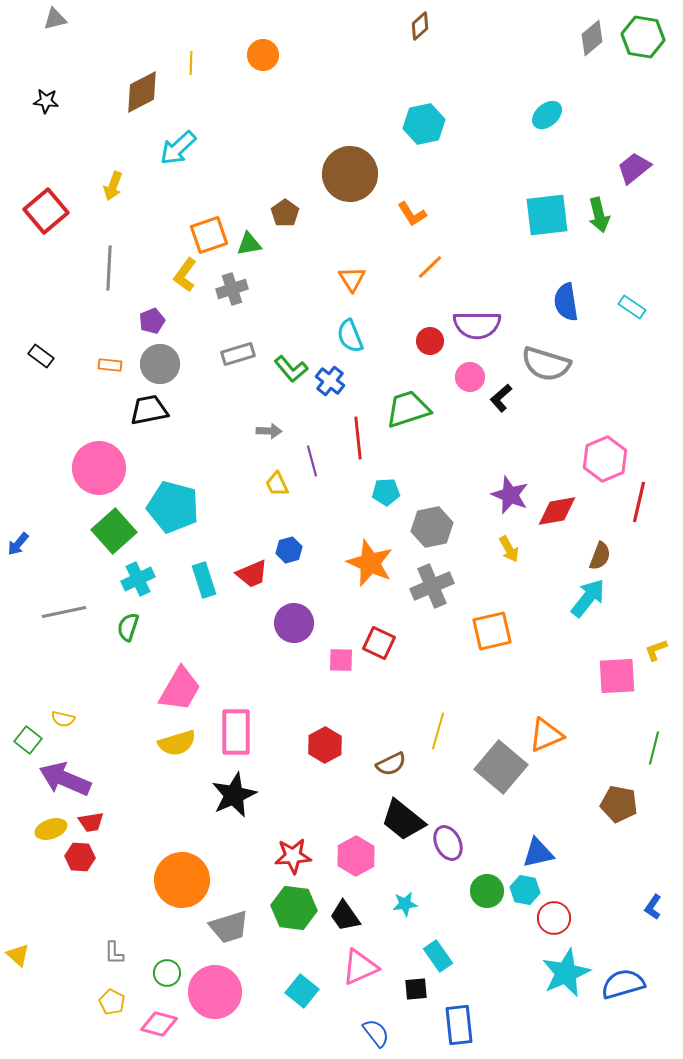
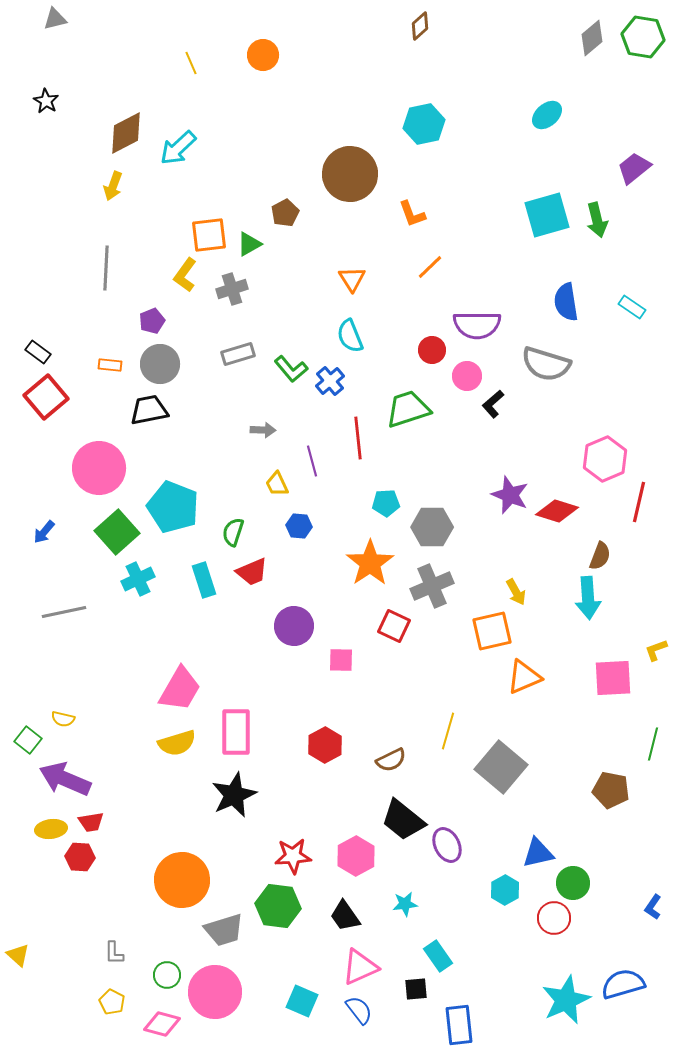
yellow line at (191, 63): rotated 25 degrees counterclockwise
brown diamond at (142, 92): moved 16 px left, 41 px down
black star at (46, 101): rotated 25 degrees clockwise
red square at (46, 211): moved 186 px down
brown pentagon at (285, 213): rotated 8 degrees clockwise
orange L-shape at (412, 214): rotated 12 degrees clockwise
cyan square at (547, 215): rotated 9 degrees counterclockwise
green arrow at (599, 215): moved 2 px left, 5 px down
orange square at (209, 235): rotated 12 degrees clockwise
green triangle at (249, 244): rotated 20 degrees counterclockwise
gray line at (109, 268): moved 3 px left
red circle at (430, 341): moved 2 px right, 9 px down
black rectangle at (41, 356): moved 3 px left, 4 px up
pink circle at (470, 377): moved 3 px left, 1 px up
blue cross at (330, 381): rotated 12 degrees clockwise
black L-shape at (501, 398): moved 8 px left, 6 px down
gray arrow at (269, 431): moved 6 px left, 1 px up
cyan pentagon at (386, 492): moved 11 px down
cyan pentagon at (173, 507): rotated 6 degrees clockwise
red diamond at (557, 511): rotated 27 degrees clockwise
gray hexagon at (432, 527): rotated 12 degrees clockwise
green square at (114, 531): moved 3 px right, 1 px down
blue arrow at (18, 544): moved 26 px right, 12 px up
yellow arrow at (509, 549): moved 7 px right, 43 px down
blue hexagon at (289, 550): moved 10 px right, 24 px up; rotated 20 degrees clockwise
orange star at (370, 563): rotated 15 degrees clockwise
red trapezoid at (252, 574): moved 2 px up
cyan arrow at (588, 598): rotated 138 degrees clockwise
purple circle at (294, 623): moved 3 px down
green semicircle at (128, 627): moved 105 px right, 95 px up
red square at (379, 643): moved 15 px right, 17 px up
pink square at (617, 676): moved 4 px left, 2 px down
yellow line at (438, 731): moved 10 px right
orange triangle at (546, 735): moved 22 px left, 58 px up
green line at (654, 748): moved 1 px left, 4 px up
brown semicircle at (391, 764): moved 4 px up
brown pentagon at (619, 804): moved 8 px left, 14 px up
yellow ellipse at (51, 829): rotated 12 degrees clockwise
purple ellipse at (448, 843): moved 1 px left, 2 px down
cyan hexagon at (525, 890): moved 20 px left; rotated 20 degrees clockwise
green circle at (487, 891): moved 86 px right, 8 px up
green hexagon at (294, 908): moved 16 px left, 2 px up
gray trapezoid at (229, 927): moved 5 px left, 3 px down
green circle at (167, 973): moved 2 px down
cyan star at (566, 973): moved 27 px down
cyan square at (302, 991): moved 10 px down; rotated 16 degrees counterclockwise
pink diamond at (159, 1024): moved 3 px right
blue semicircle at (376, 1033): moved 17 px left, 23 px up
